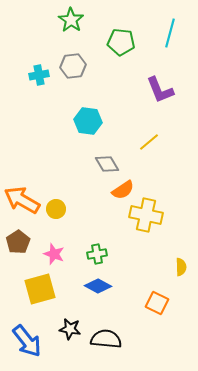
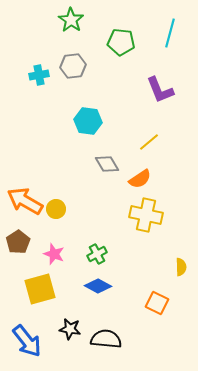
orange semicircle: moved 17 px right, 11 px up
orange arrow: moved 3 px right, 1 px down
green cross: rotated 18 degrees counterclockwise
